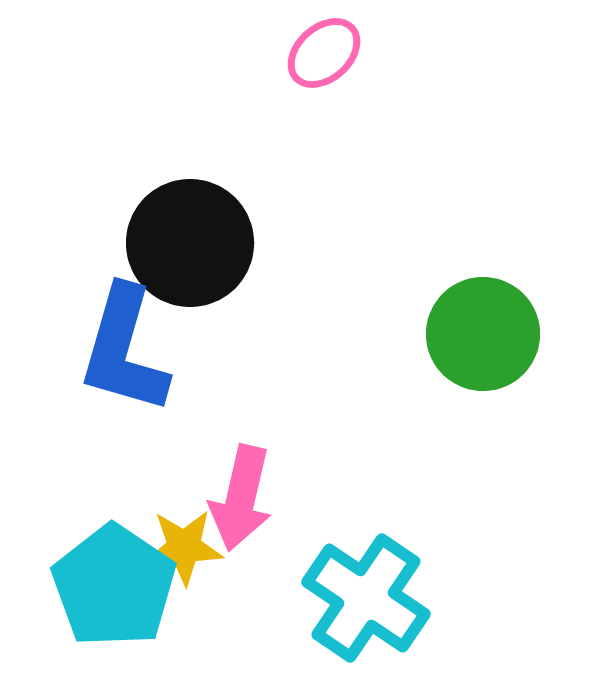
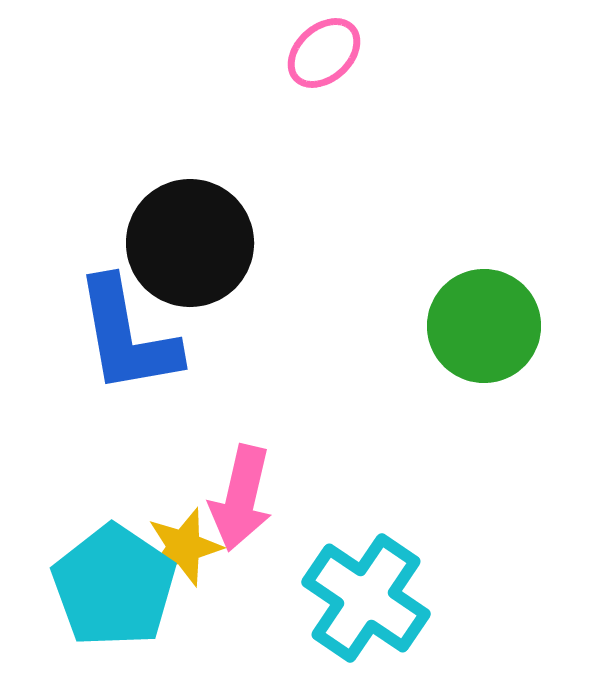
green circle: moved 1 px right, 8 px up
blue L-shape: moved 3 px right, 14 px up; rotated 26 degrees counterclockwise
yellow star: rotated 14 degrees counterclockwise
